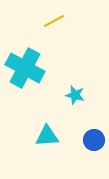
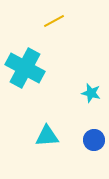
cyan star: moved 16 px right, 2 px up
